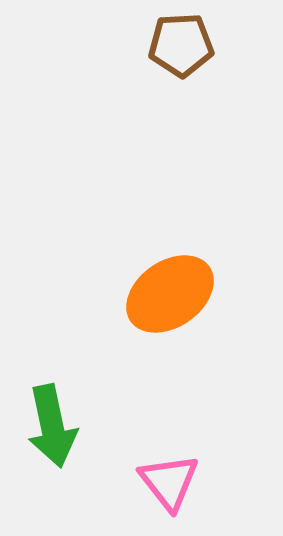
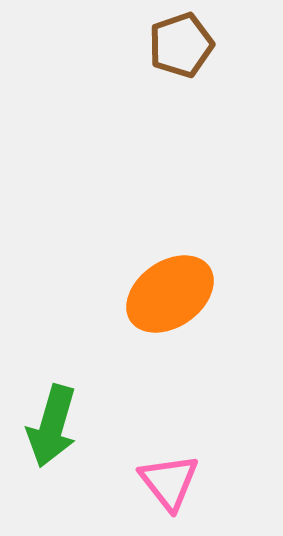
brown pentagon: rotated 16 degrees counterclockwise
green arrow: rotated 28 degrees clockwise
